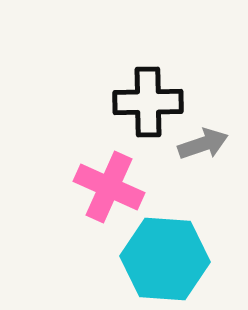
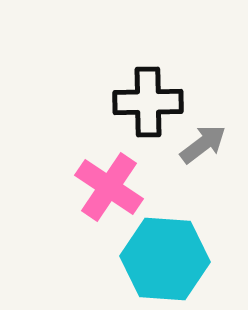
gray arrow: rotated 18 degrees counterclockwise
pink cross: rotated 10 degrees clockwise
